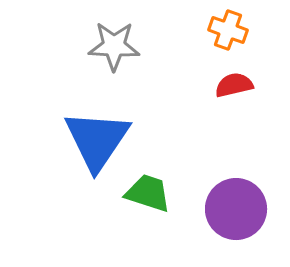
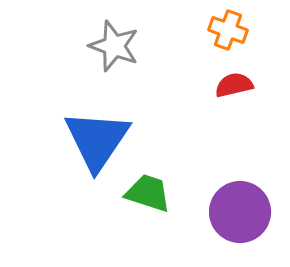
gray star: rotated 18 degrees clockwise
purple circle: moved 4 px right, 3 px down
